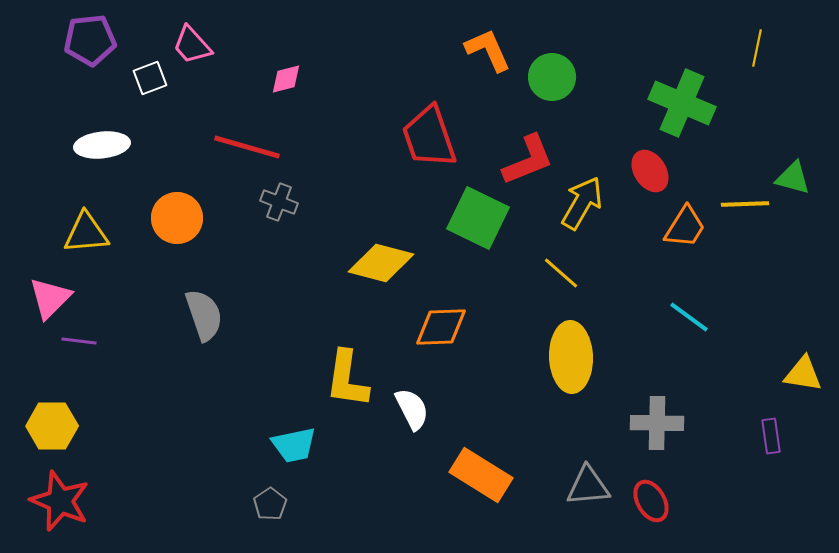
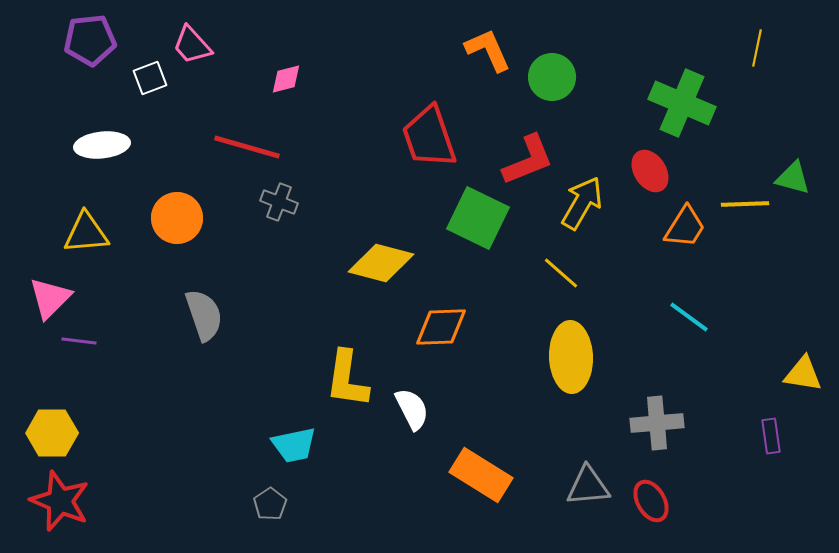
gray cross at (657, 423): rotated 6 degrees counterclockwise
yellow hexagon at (52, 426): moved 7 px down
